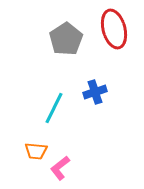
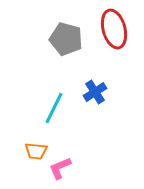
gray pentagon: rotated 24 degrees counterclockwise
blue cross: rotated 15 degrees counterclockwise
pink L-shape: rotated 15 degrees clockwise
